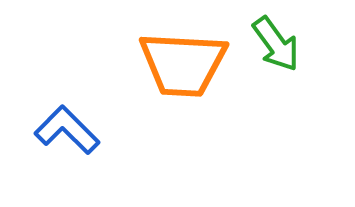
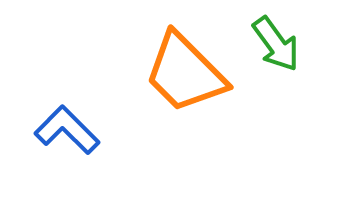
orange trapezoid: moved 2 px right, 9 px down; rotated 42 degrees clockwise
